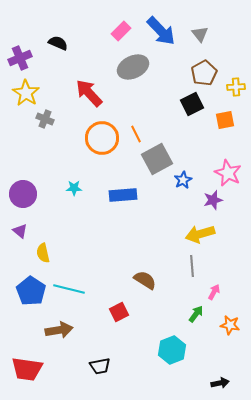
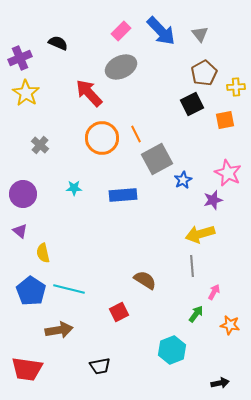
gray ellipse: moved 12 px left
gray cross: moved 5 px left, 26 px down; rotated 18 degrees clockwise
